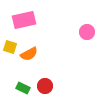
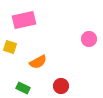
pink circle: moved 2 px right, 7 px down
orange semicircle: moved 9 px right, 8 px down
red circle: moved 16 px right
